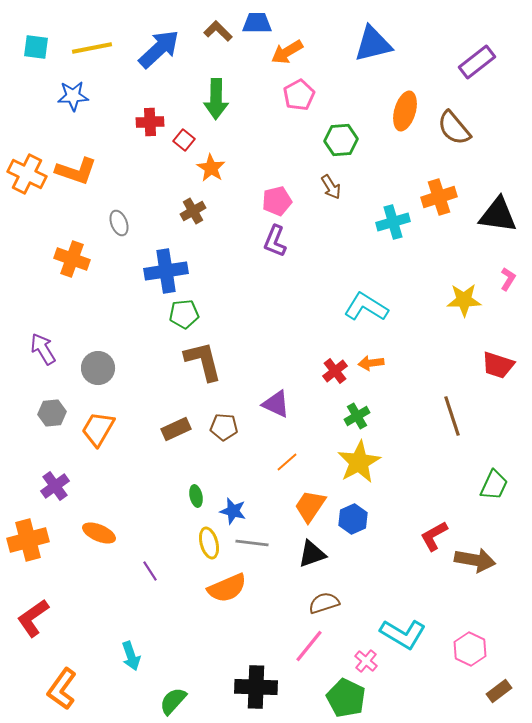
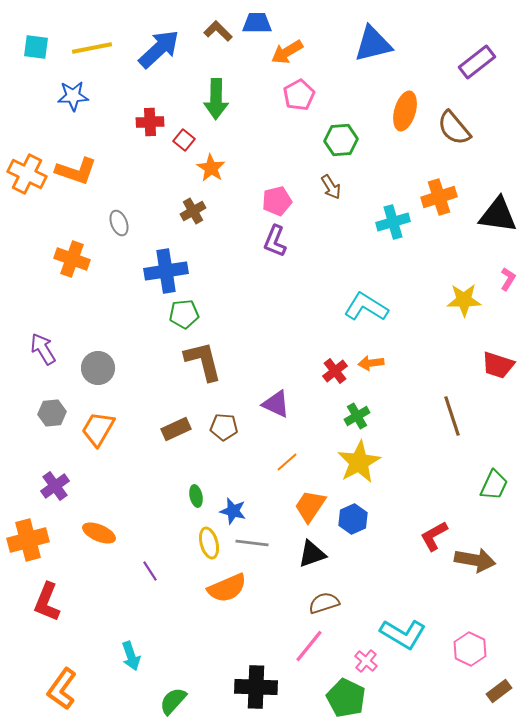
red L-shape at (33, 618): moved 14 px right, 16 px up; rotated 33 degrees counterclockwise
